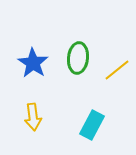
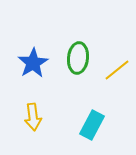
blue star: rotated 8 degrees clockwise
